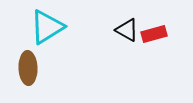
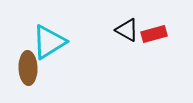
cyan triangle: moved 2 px right, 15 px down
